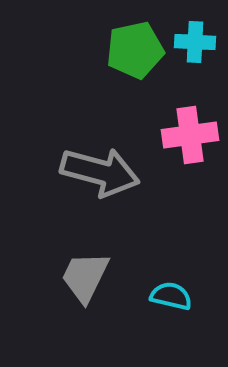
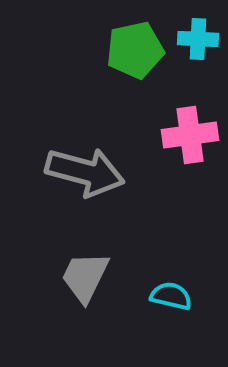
cyan cross: moved 3 px right, 3 px up
gray arrow: moved 15 px left
